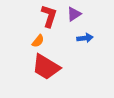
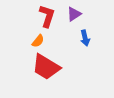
red L-shape: moved 2 px left
blue arrow: rotated 84 degrees clockwise
